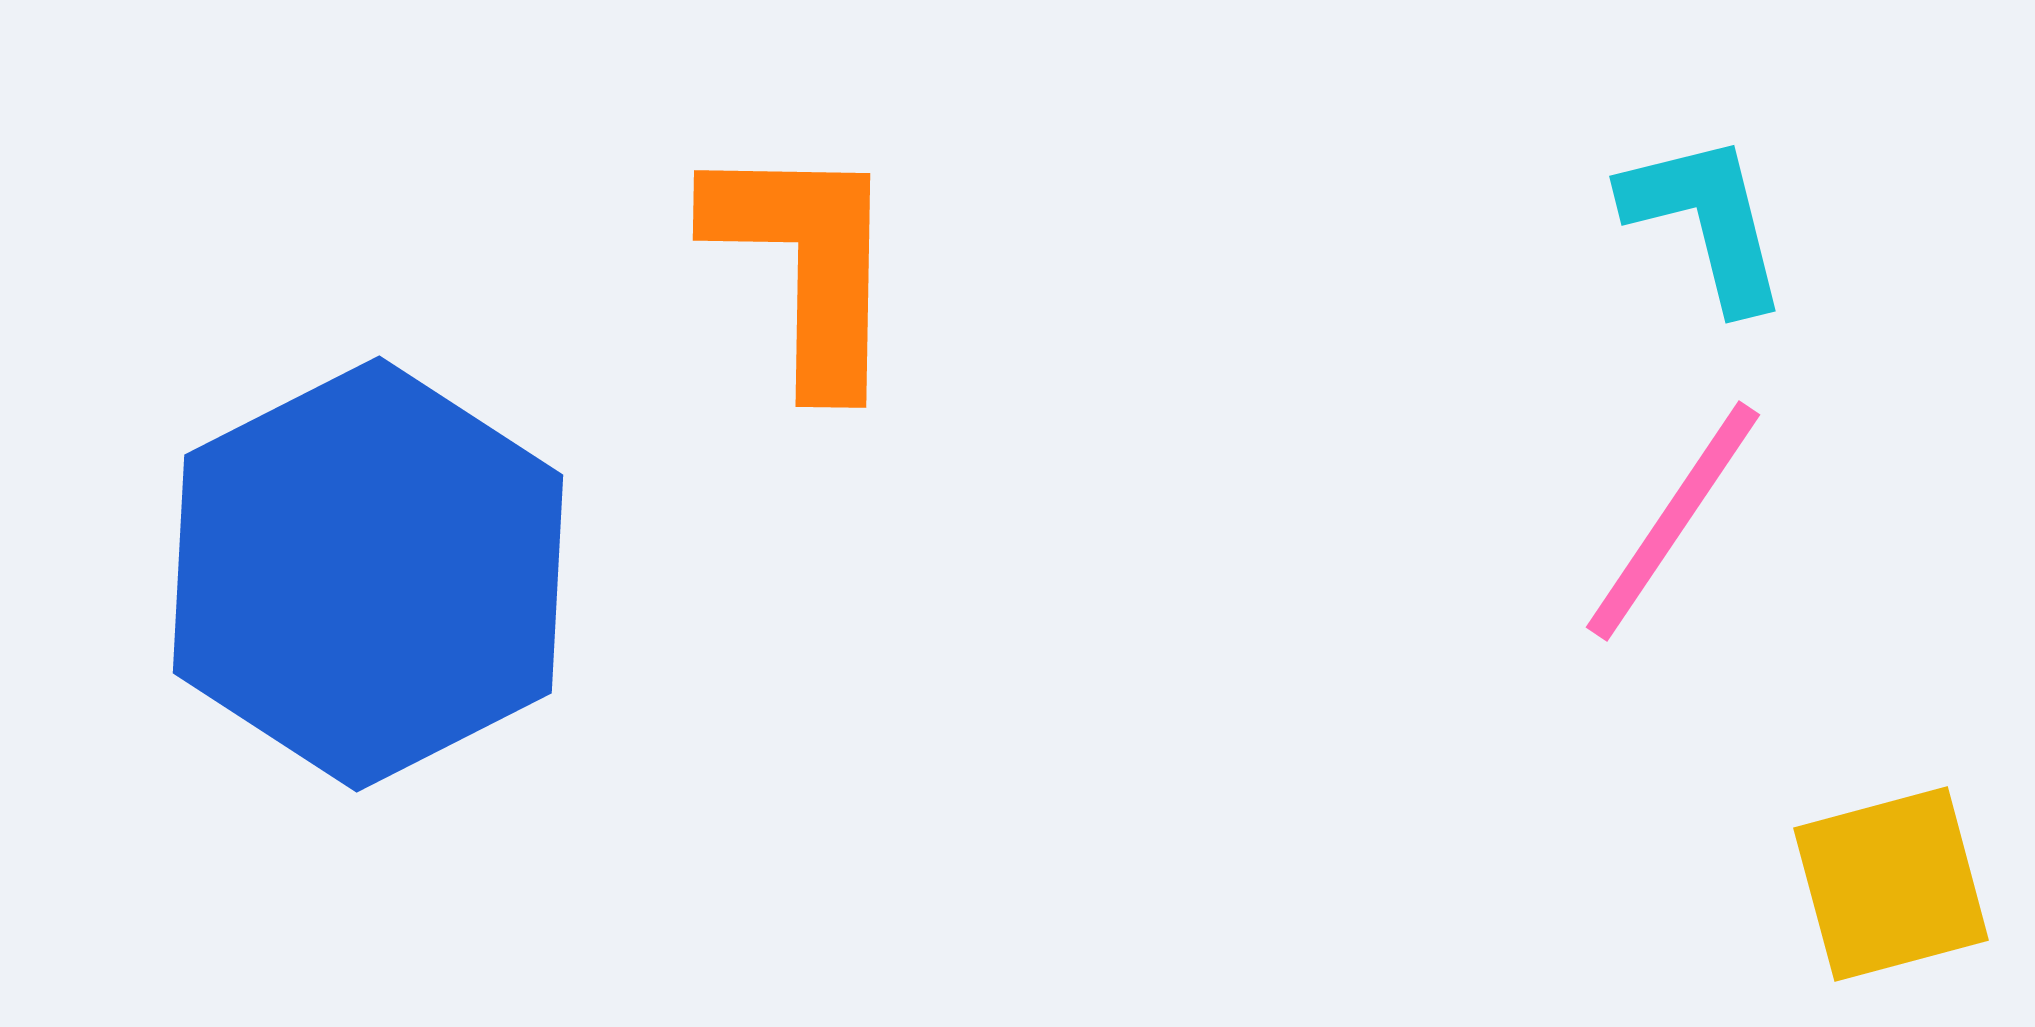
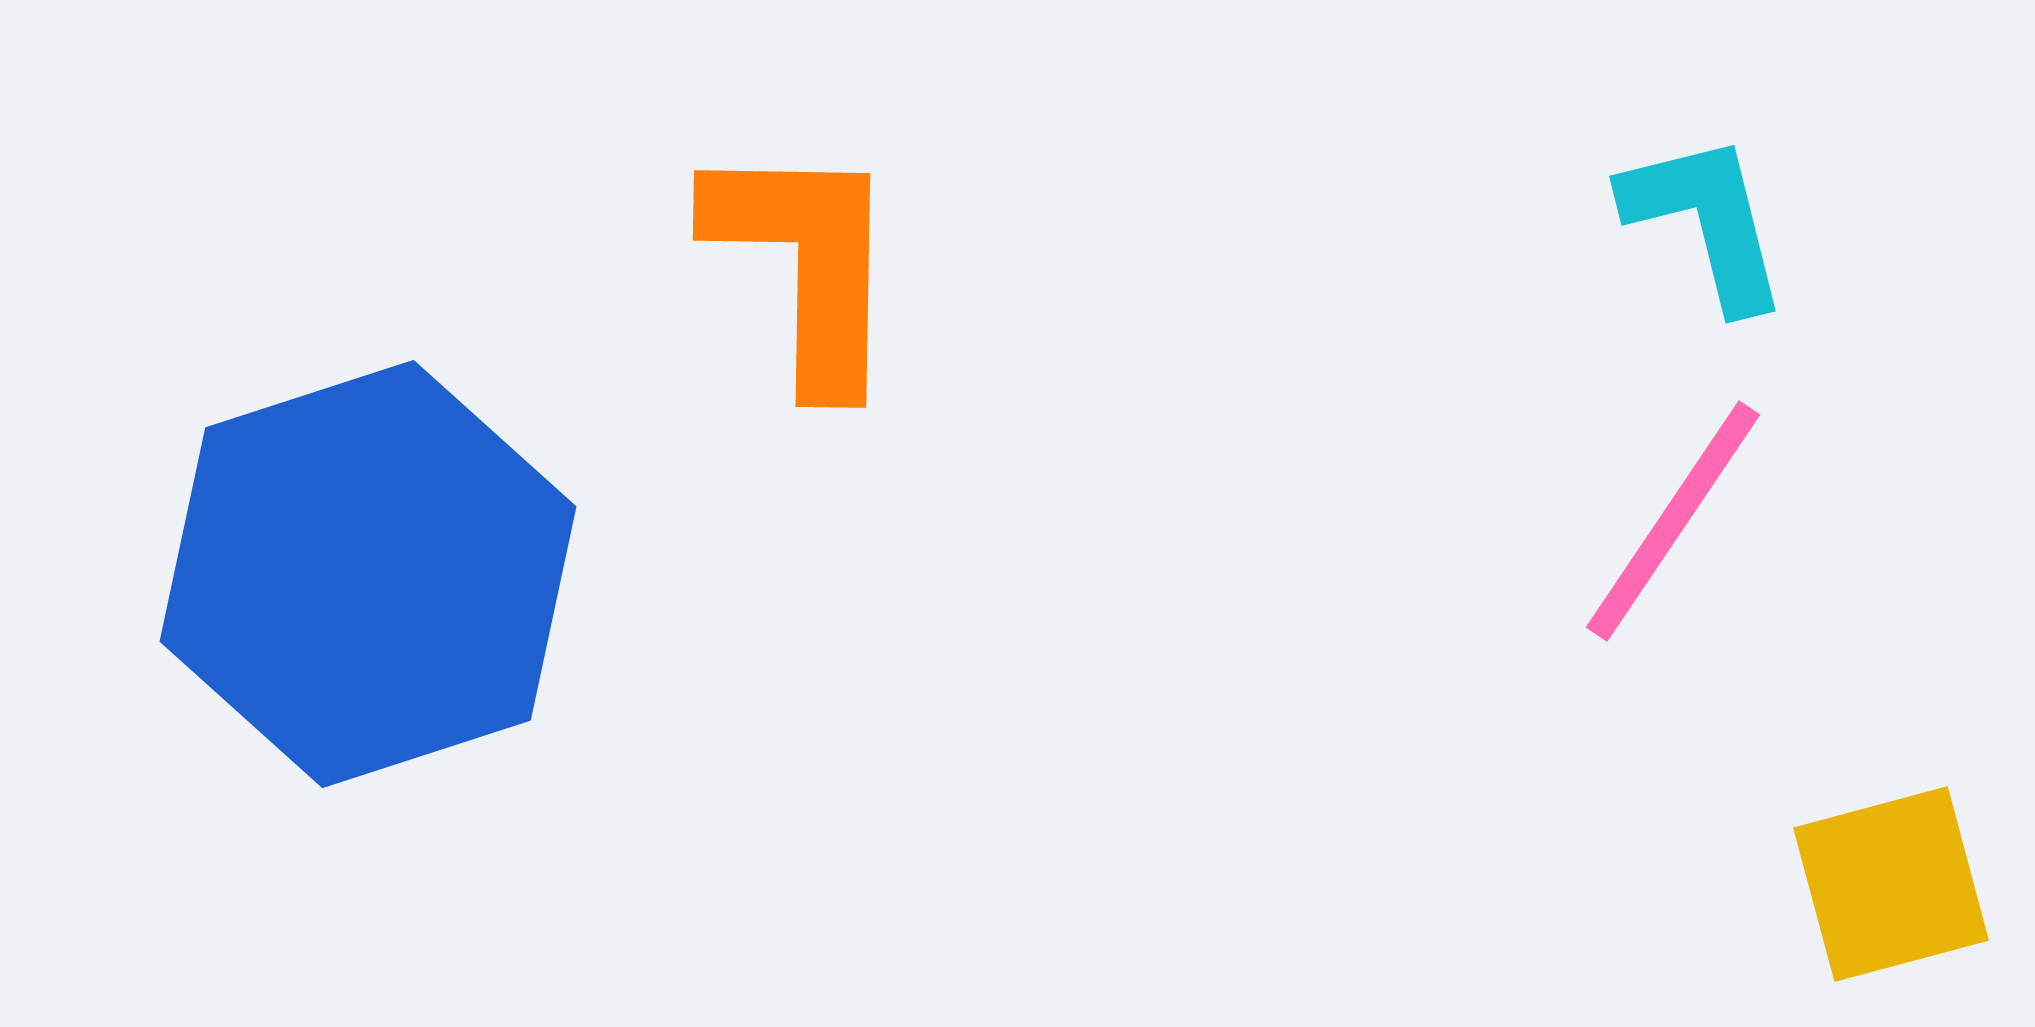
blue hexagon: rotated 9 degrees clockwise
